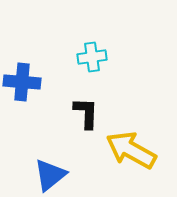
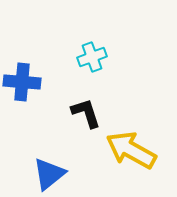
cyan cross: rotated 12 degrees counterclockwise
black L-shape: rotated 20 degrees counterclockwise
blue triangle: moved 1 px left, 1 px up
